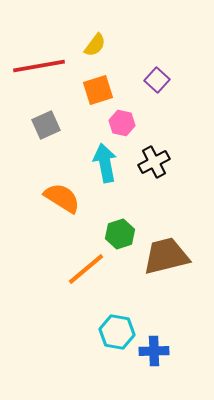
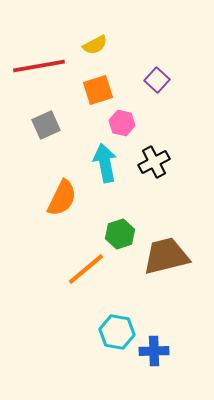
yellow semicircle: rotated 25 degrees clockwise
orange semicircle: rotated 84 degrees clockwise
